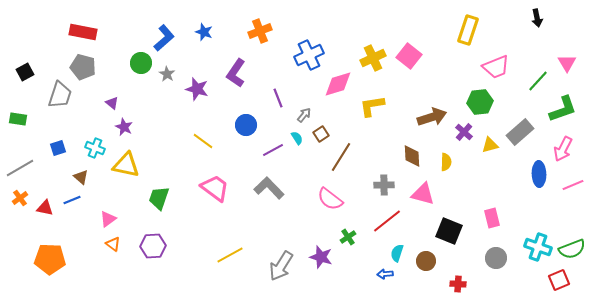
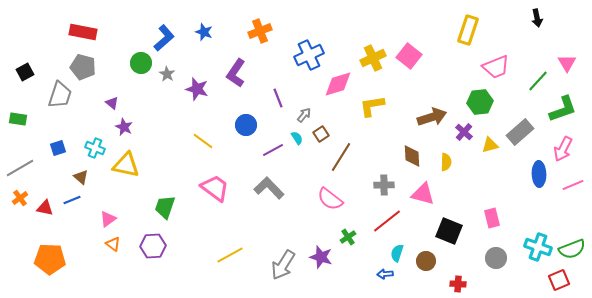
green trapezoid at (159, 198): moved 6 px right, 9 px down
gray arrow at (281, 266): moved 2 px right, 1 px up
